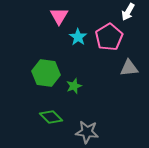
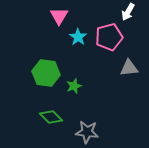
pink pentagon: rotated 16 degrees clockwise
